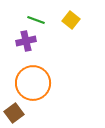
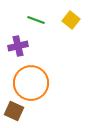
purple cross: moved 8 px left, 5 px down
orange circle: moved 2 px left
brown square: moved 2 px up; rotated 30 degrees counterclockwise
